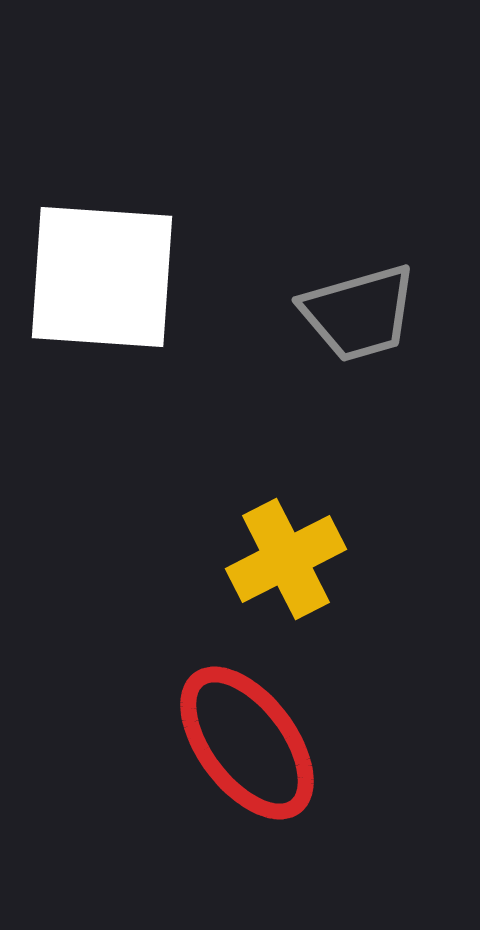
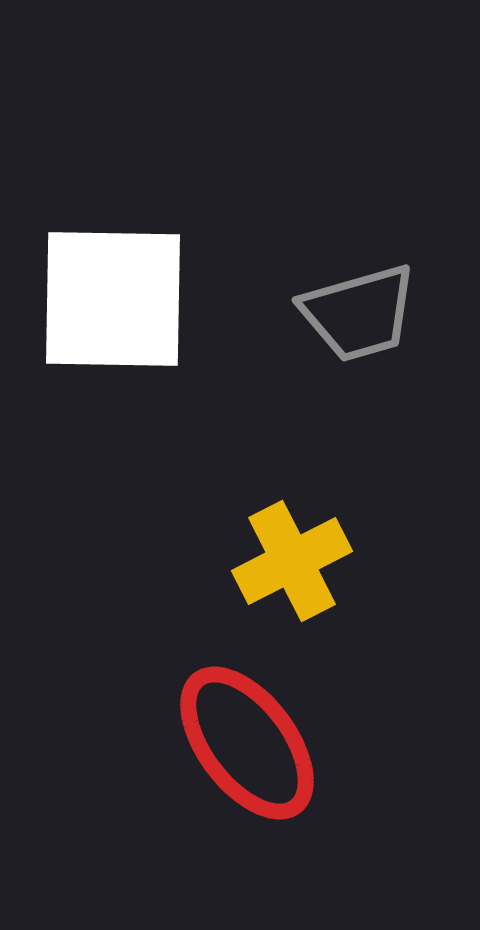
white square: moved 11 px right, 22 px down; rotated 3 degrees counterclockwise
yellow cross: moved 6 px right, 2 px down
